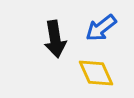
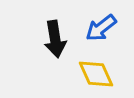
yellow diamond: moved 1 px down
